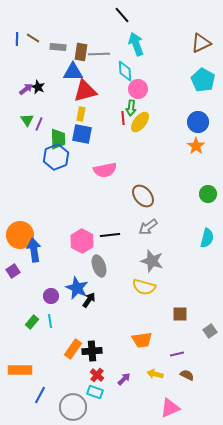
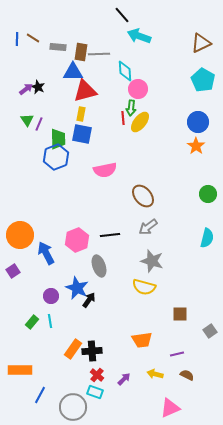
cyan arrow at (136, 44): moved 3 px right, 8 px up; rotated 50 degrees counterclockwise
pink hexagon at (82, 241): moved 5 px left, 1 px up; rotated 10 degrees clockwise
blue arrow at (34, 250): moved 12 px right, 3 px down; rotated 20 degrees counterclockwise
